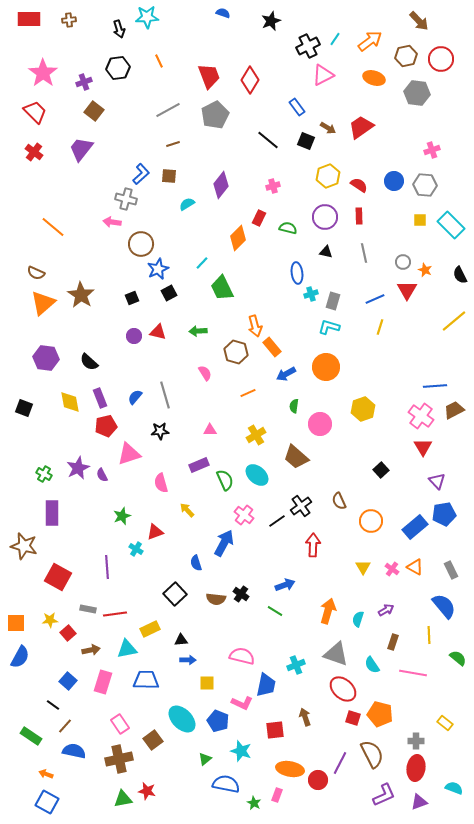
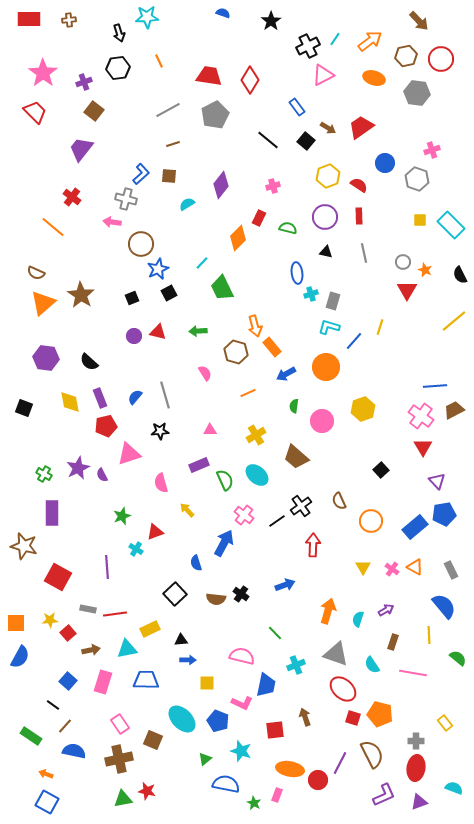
black star at (271, 21): rotated 12 degrees counterclockwise
black arrow at (119, 29): moved 4 px down
red trapezoid at (209, 76): rotated 60 degrees counterclockwise
black square at (306, 141): rotated 18 degrees clockwise
red cross at (34, 152): moved 38 px right, 45 px down
blue circle at (394, 181): moved 9 px left, 18 px up
gray hexagon at (425, 185): moved 8 px left, 6 px up; rotated 15 degrees clockwise
blue line at (375, 299): moved 21 px left, 42 px down; rotated 24 degrees counterclockwise
pink circle at (320, 424): moved 2 px right, 3 px up
green line at (275, 611): moved 22 px down; rotated 14 degrees clockwise
yellow rectangle at (445, 723): rotated 14 degrees clockwise
brown square at (153, 740): rotated 30 degrees counterclockwise
